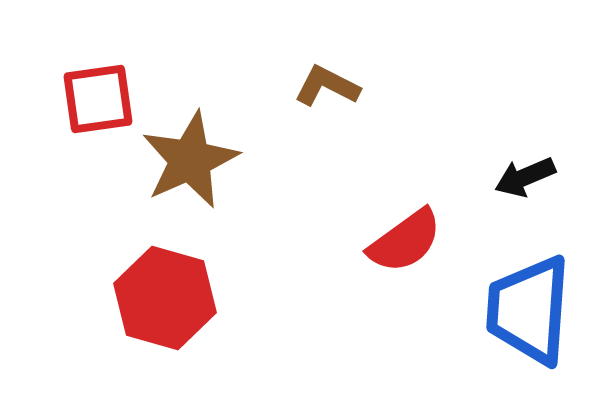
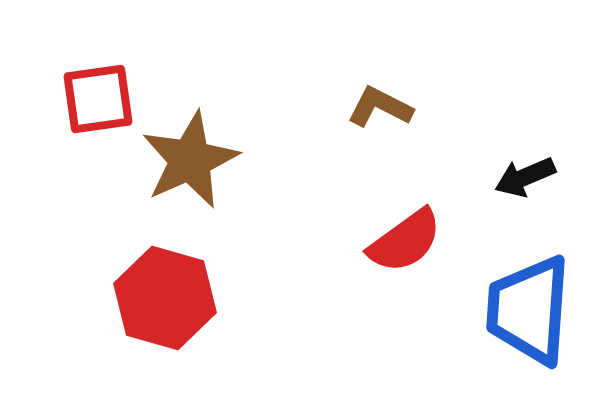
brown L-shape: moved 53 px right, 21 px down
